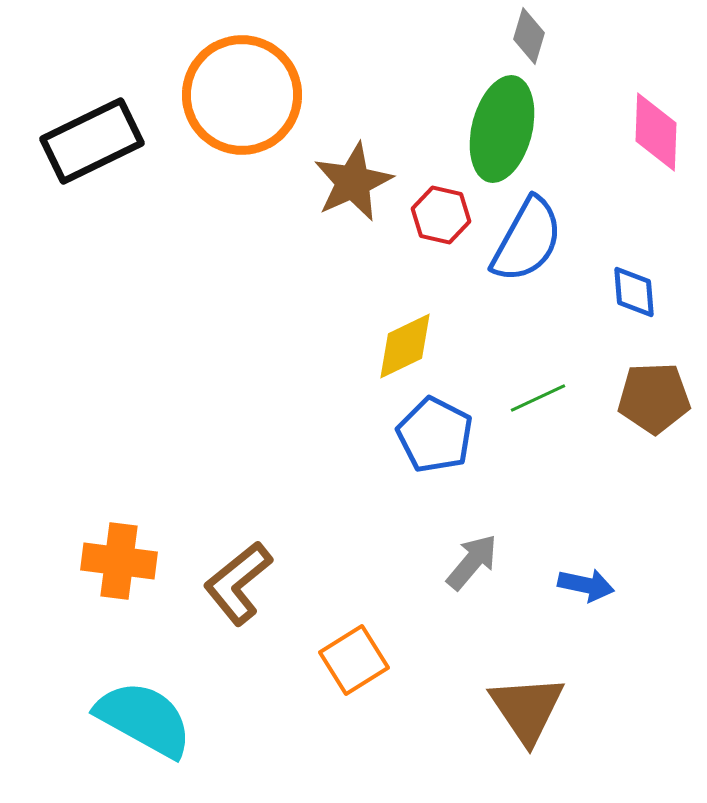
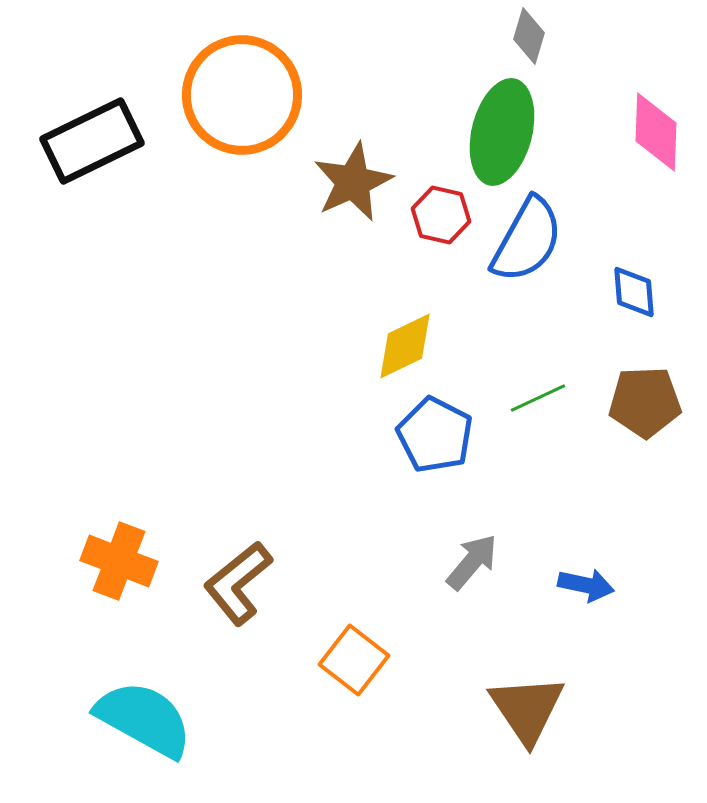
green ellipse: moved 3 px down
brown pentagon: moved 9 px left, 4 px down
orange cross: rotated 14 degrees clockwise
orange square: rotated 20 degrees counterclockwise
